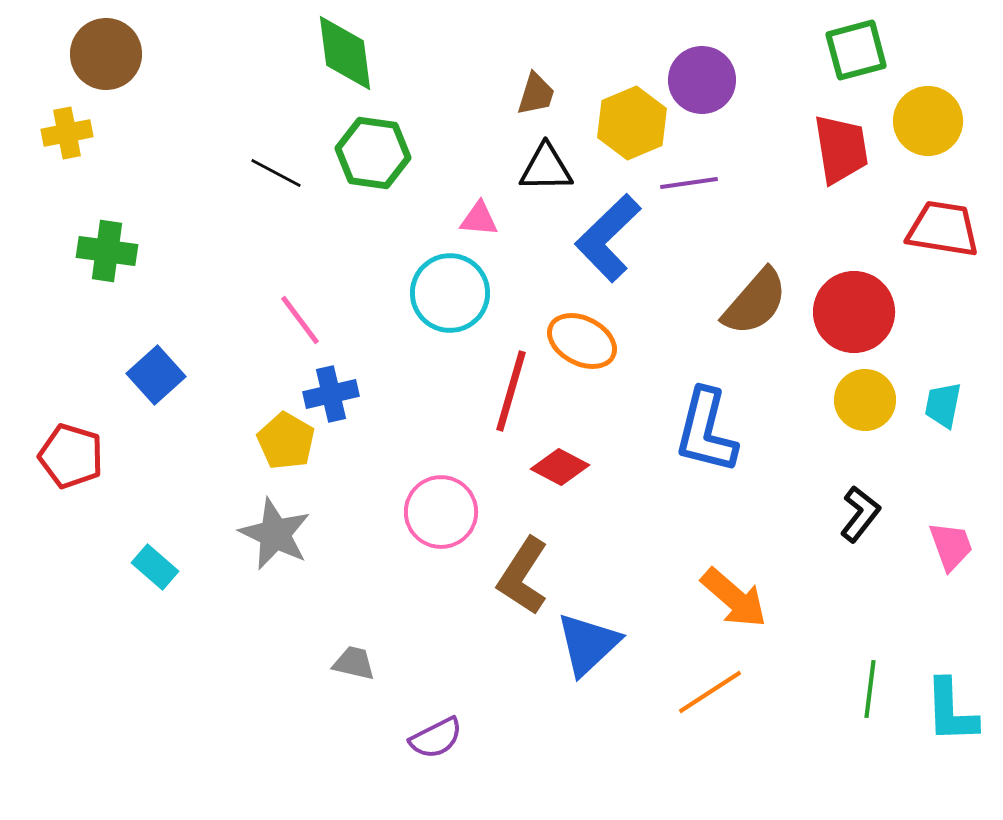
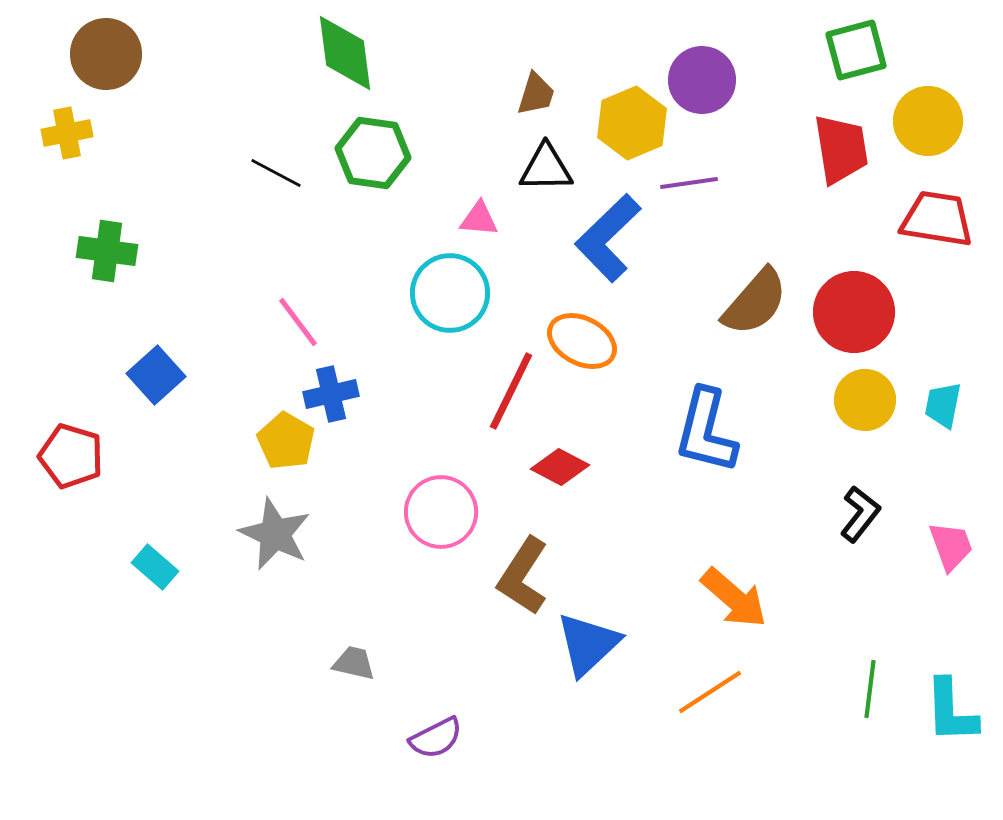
red trapezoid at (943, 229): moved 6 px left, 10 px up
pink line at (300, 320): moved 2 px left, 2 px down
red line at (511, 391): rotated 10 degrees clockwise
